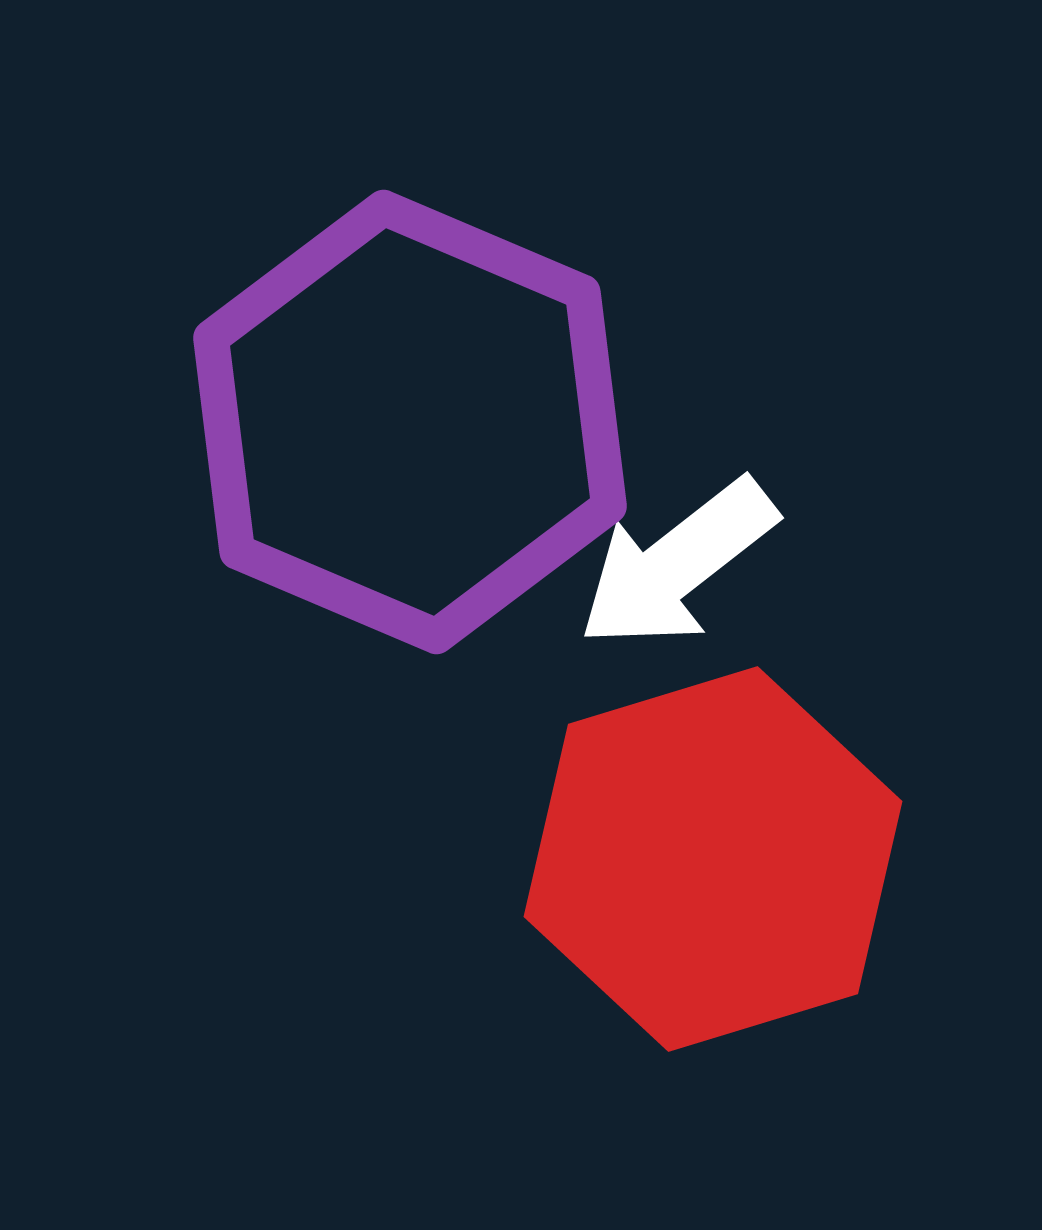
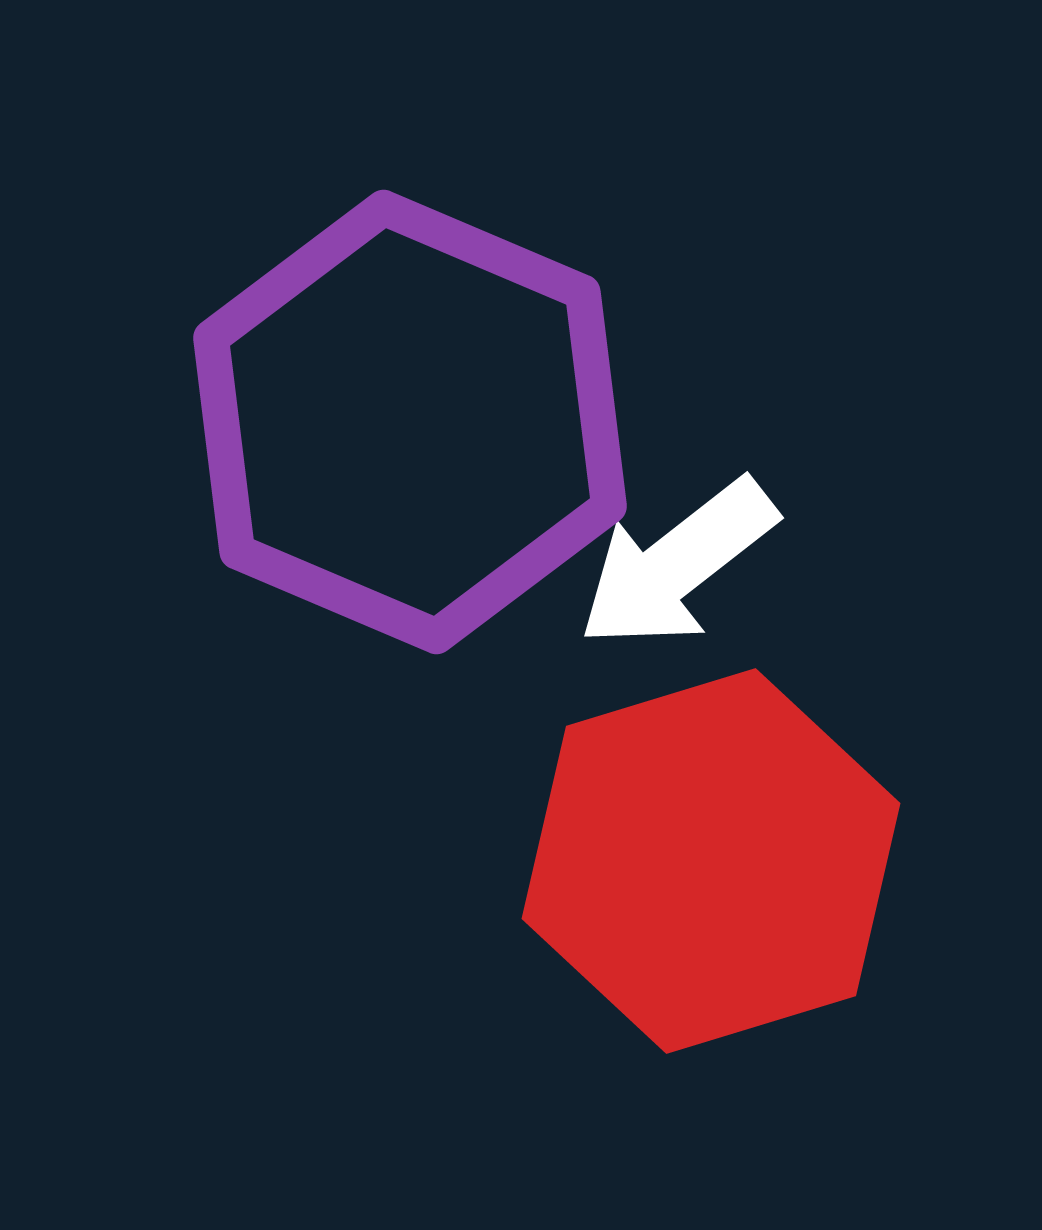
red hexagon: moved 2 px left, 2 px down
